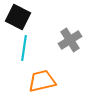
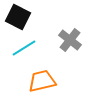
gray cross: rotated 20 degrees counterclockwise
cyan line: rotated 50 degrees clockwise
